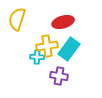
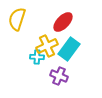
red ellipse: rotated 30 degrees counterclockwise
yellow cross: rotated 15 degrees counterclockwise
purple cross: rotated 12 degrees clockwise
